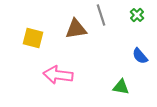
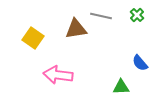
gray line: moved 1 px down; rotated 60 degrees counterclockwise
yellow square: rotated 20 degrees clockwise
blue semicircle: moved 7 px down
green triangle: rotated 12 degrees counterclockwise
